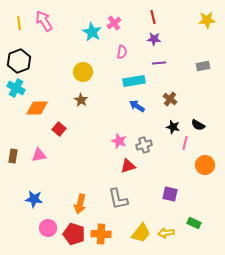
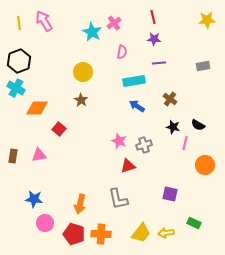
pink circle: moved 3 px left, 5 px up
